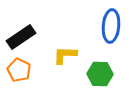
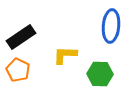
orange pentagon: moved 1 px left
